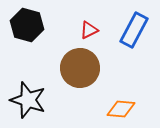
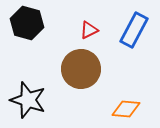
black hexagon: moved 2 px up
brown circle: moved 1 px right, 1 px down
orange diamond: moved 5 px right
